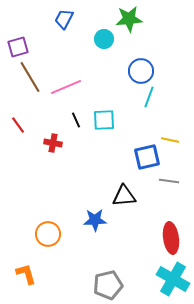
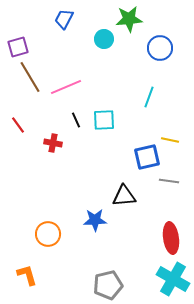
blue circle: moved 19 px right, 23 px up
orange L-shape: moved 1 px right, 1 px down
